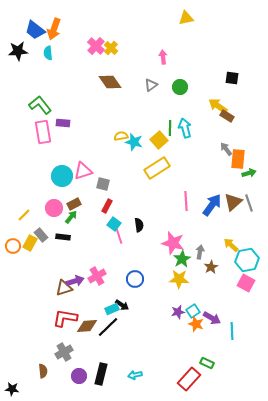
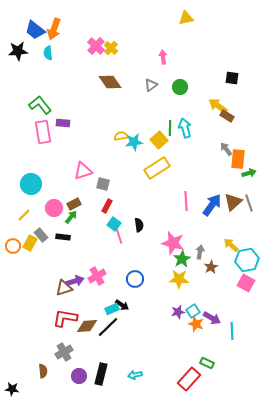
cyan star at (134, 142): rotated 24 degrees counterclockwise
cyan circle at (62, 176): moved 31 px left, 8 px down
